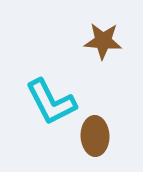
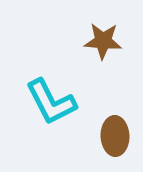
brown ellipse: moved 20 px right
